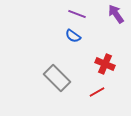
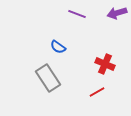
purple arrow: moved 1 px right, 1 px up; rotated 72 degrees counterclockwise
blue semicircle: moved 15 px left, 11 px down
gray rectangle: moved 9 px left; rotated 12 degrees clockwise
